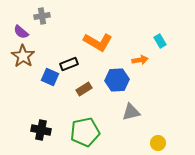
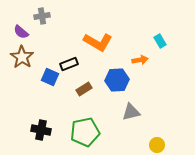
brown star: moved 1 px left, 1 px down
yellow circle: moved 1 px left, 2 px down
